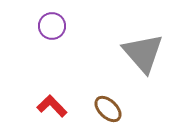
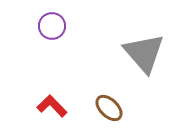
gray triangle: moved 1 px right
brown ellipse: moved 1 px right, 1 px up
